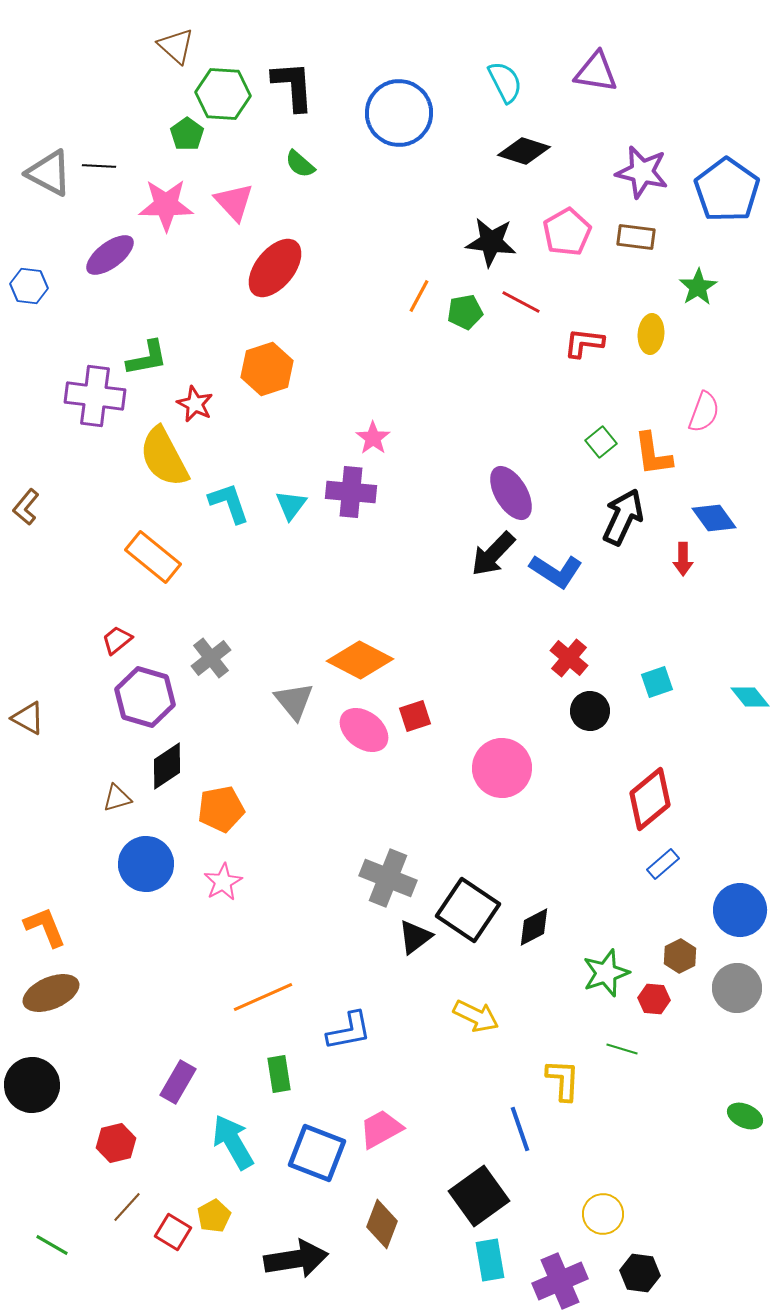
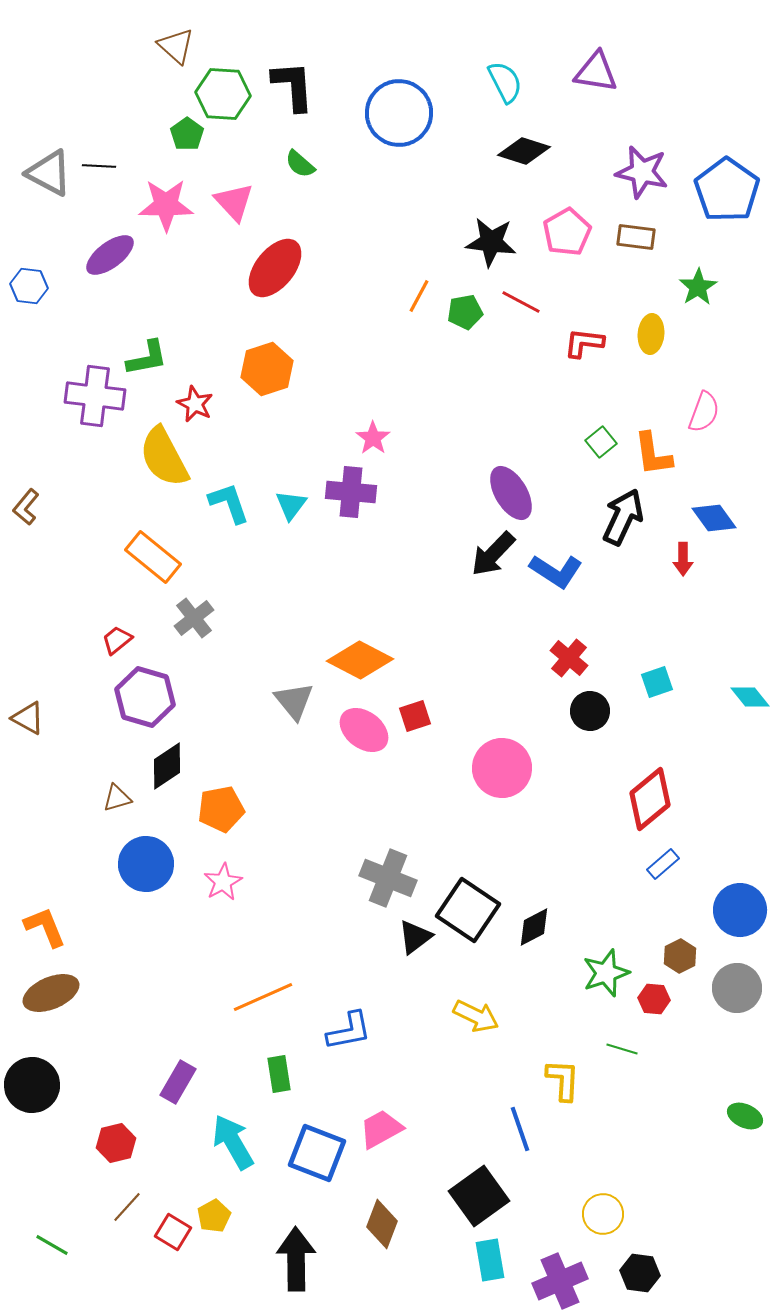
gray cross at (211, 658): moved 17 px left, 40 px up
black arrow at (296, 1259): rotated 82 degrees counterclockwise
